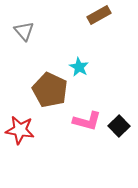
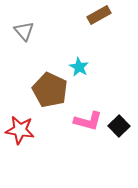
pink L-shape: moved 1 px right
